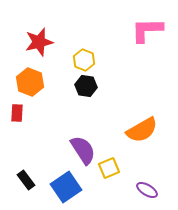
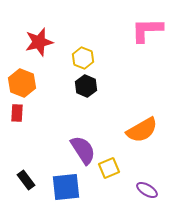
yellow hexagon: moved 1 px left, 2 px up
orange hexagon: moved 8 px left, 1 px down
black hexagon: rotated 15 degrees clockwise
blue square: rotated 28 degrees clockwise
